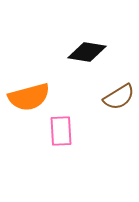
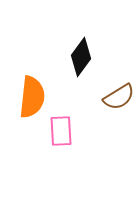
black diamond: moved 6 px left, 5 px down; rotated 63 degrees counterclockwise
orange semicircle: moved 3 px right; rotated 69 degrees counterclockwise
